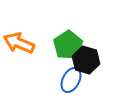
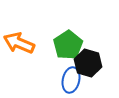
black hexagon: moved 2 px right, 3 px down
blue ellipse: rotated 15 degrees counterclockwise
